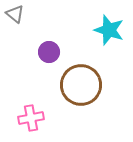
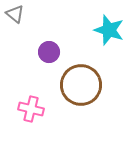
pink cross: moved 9 px up; rotated 25 degrees clockwise
